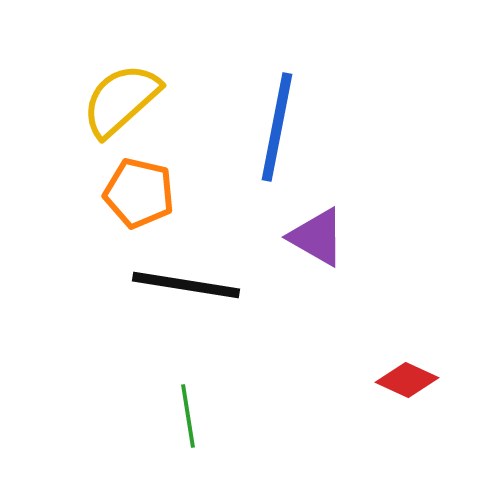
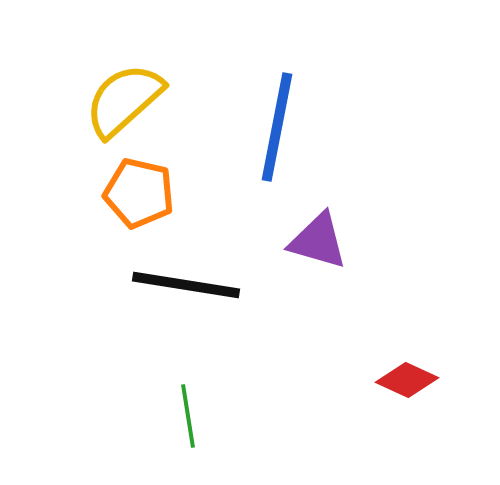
yellow semicircle: moved 3 px right
purple triangle: moved 1 px right, 4 px down; rotated 14 degrees counterclockwise
